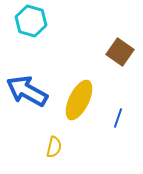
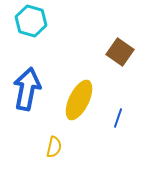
blue arrow: moved 2 px up; rotated 72 degrees clockwise
